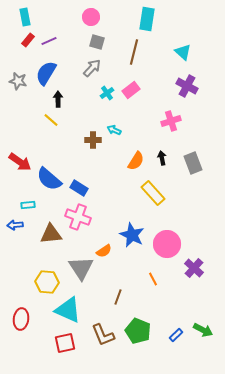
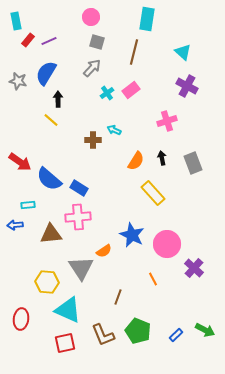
cyan rectangle at (25, 17): moved 9 px left, 4 px down
pink cross at (171, 121): moved 4 px left
pink cross at (78, 217): rotated 25 degrees counterclockwise
green arrow at (203, 330): moved 2 px right
